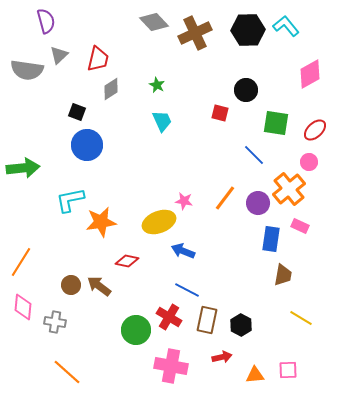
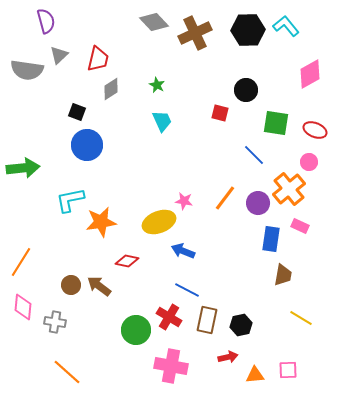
red ellipse at (315, 130): rotated 65 degrees clockwise
black hexagon at (241, 325): rotated 20 degrees clockwise
red arrow at (222, 357): moved 6 px right
